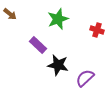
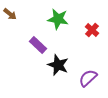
green star: rotated 30 degrees clockwise
red cross: moved 5 px left; rotated 24 degrees clockwise
black star: rotated 10 degrees clockwise
purple semicircle: moved 3 px right
